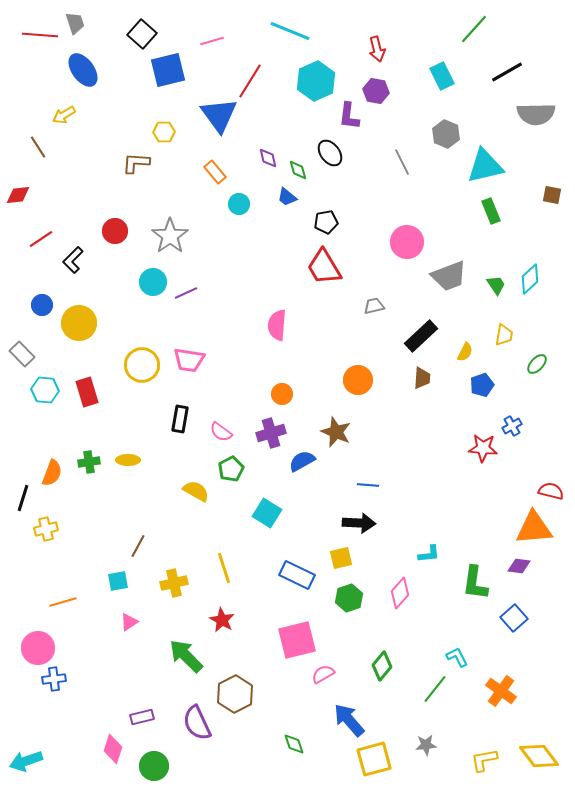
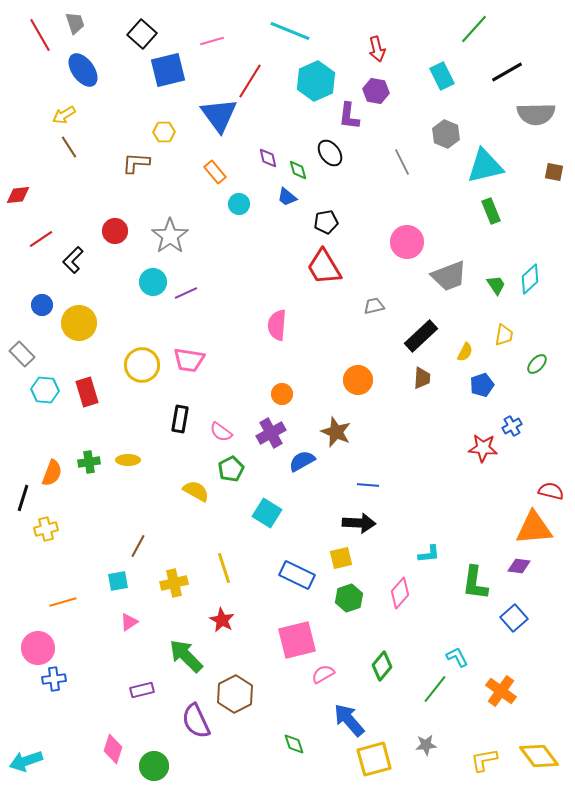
red line at (40, 35): rotated 56 degrees clockwise
brown line at (38, 147): moved 31 px right
brown square at (552, 195): moved 2 px right, 23 px up
purple cross at (271, 433): rotated 12 degrees counterclockwise
purple rectangle at (142, 717): moved 27 px up
purple semicircle at (197, 723): moved 1 px left, 2 px up
